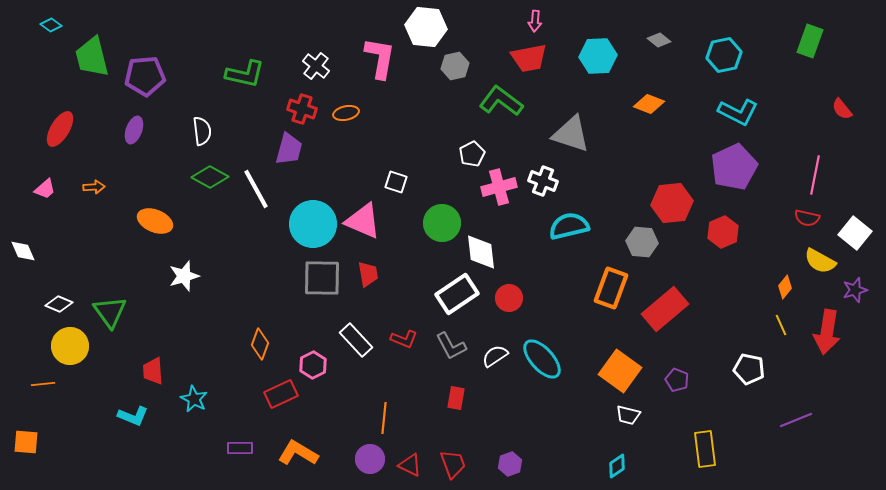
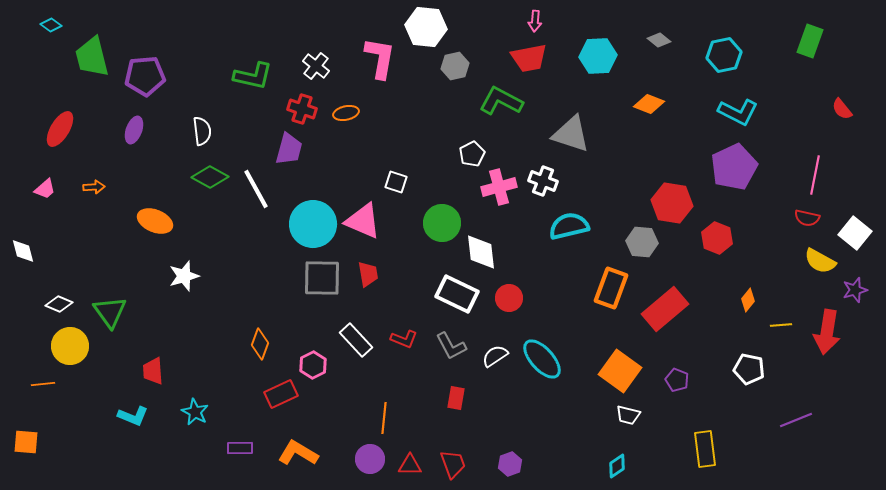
green L-shape at (245, 74): moved 8 px right, 2 px down
green L-shape at (501, 101): rotated 9 degrees counterclockwise
red hexagon at (672, 203): rotated 15 degrees clockwise
red hexagon at (723, 232): moved 6 px left, 6 px down; rotated 16 degrees counterclockwise
white diamond at (23, 251): rotated 8 degrees clockwise
orange diamond at (785, 287): moved 37 px left, 13 px down
white rectangle at (457, 294): rotated 60 degrees clockwise
yellow line at (781, 325): rotated 70 degrees counterclockwise
cyan star at (194, 399): moved 1 px right, 13 px down
red triangle at (410, 465): rotated 25 degrees counterclockwise
